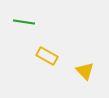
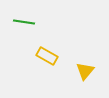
yellow triangle: rotated 24 degrees clockwise
